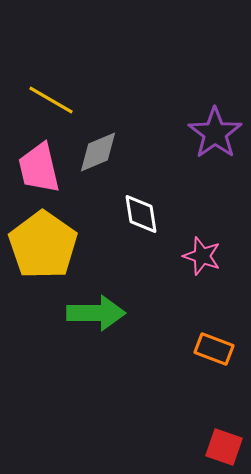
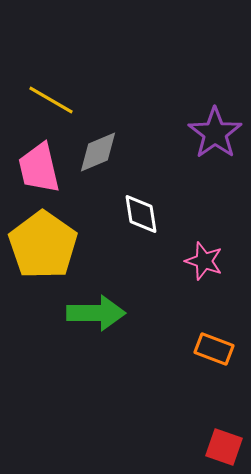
pink star: moved 2 px right, 5 px down
